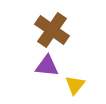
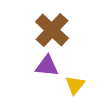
brown cross: rotated 8 degrees clockwise
